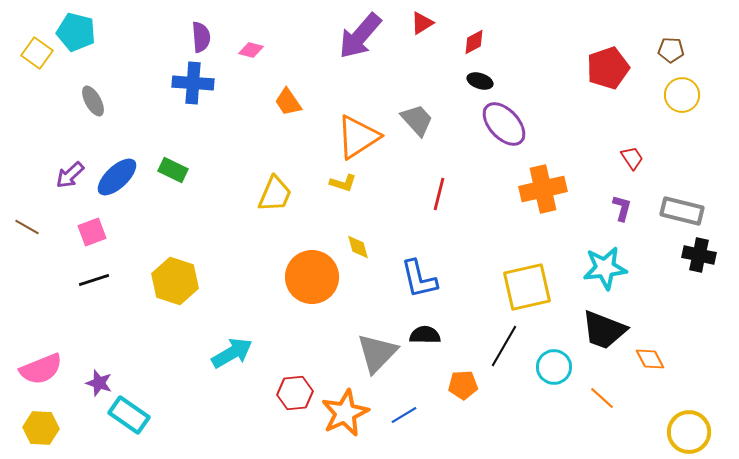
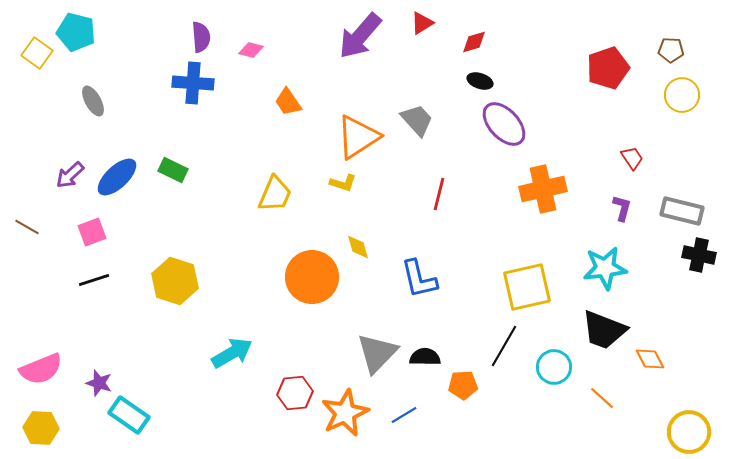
red diamond at (474, 42): rotated 12 degrees clockwise
black semicircle at (425, 335): moved 22 px down
